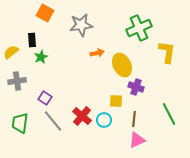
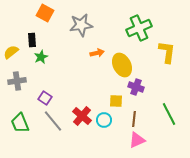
green trapezoid: rotated 30 degrees counterclockwise
